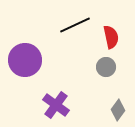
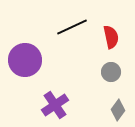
black line: moved 3 px left, 2 px down
gray circle: moved 5 px right, 5 px down
purple cross: moved 1 px left; rotated 20 degrees clockwise
